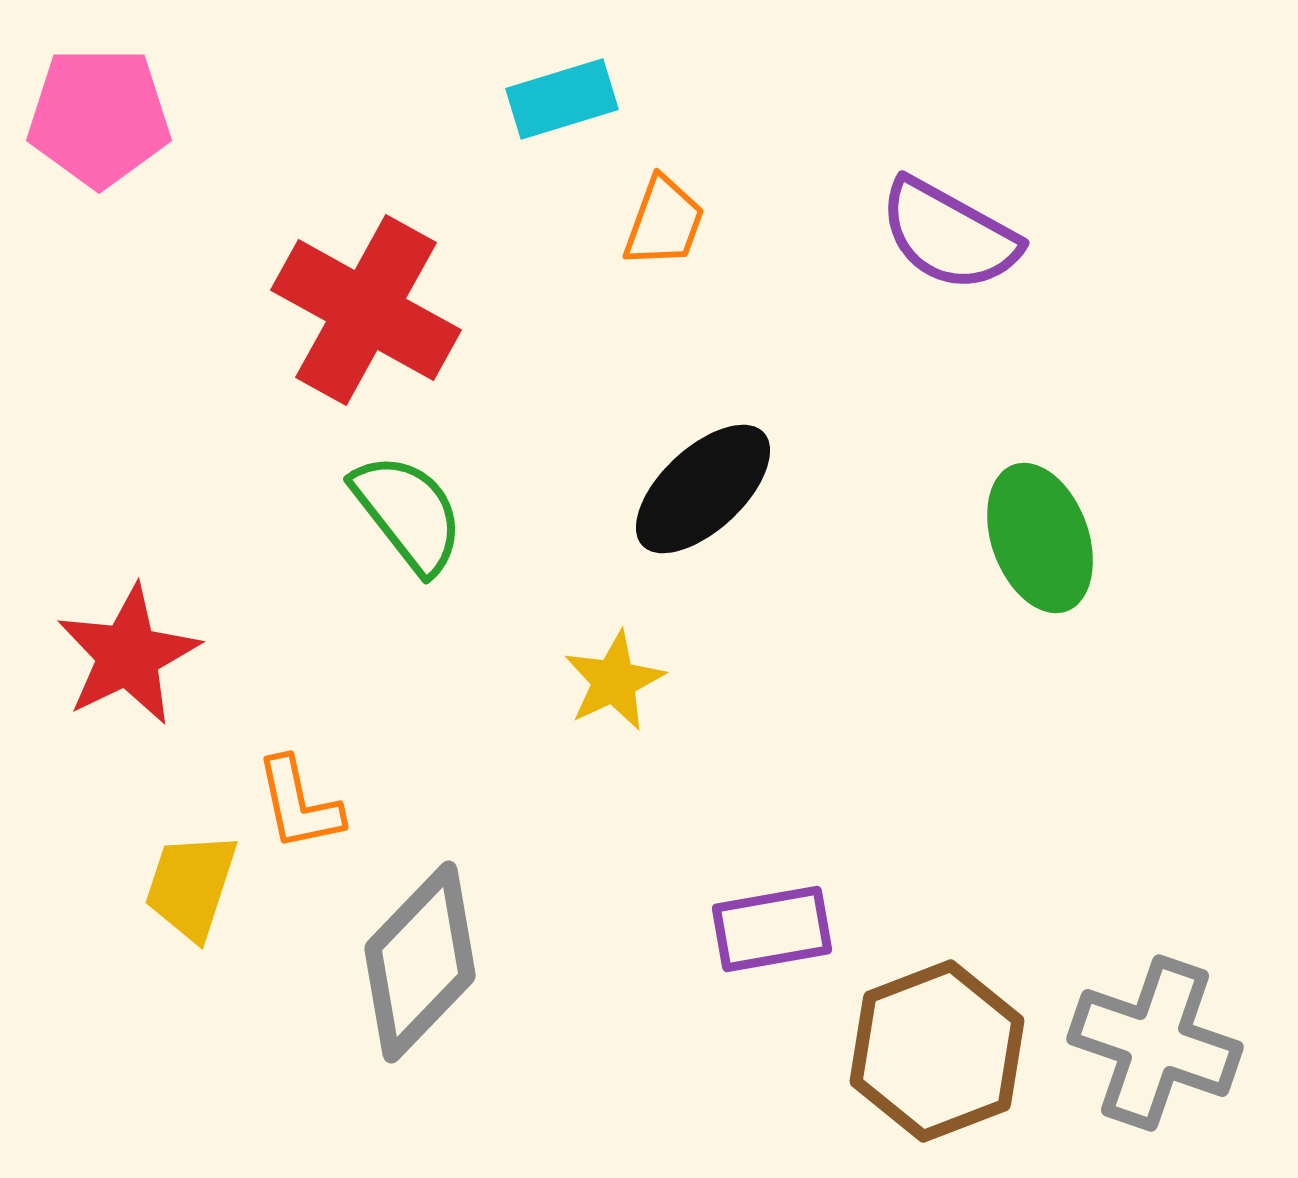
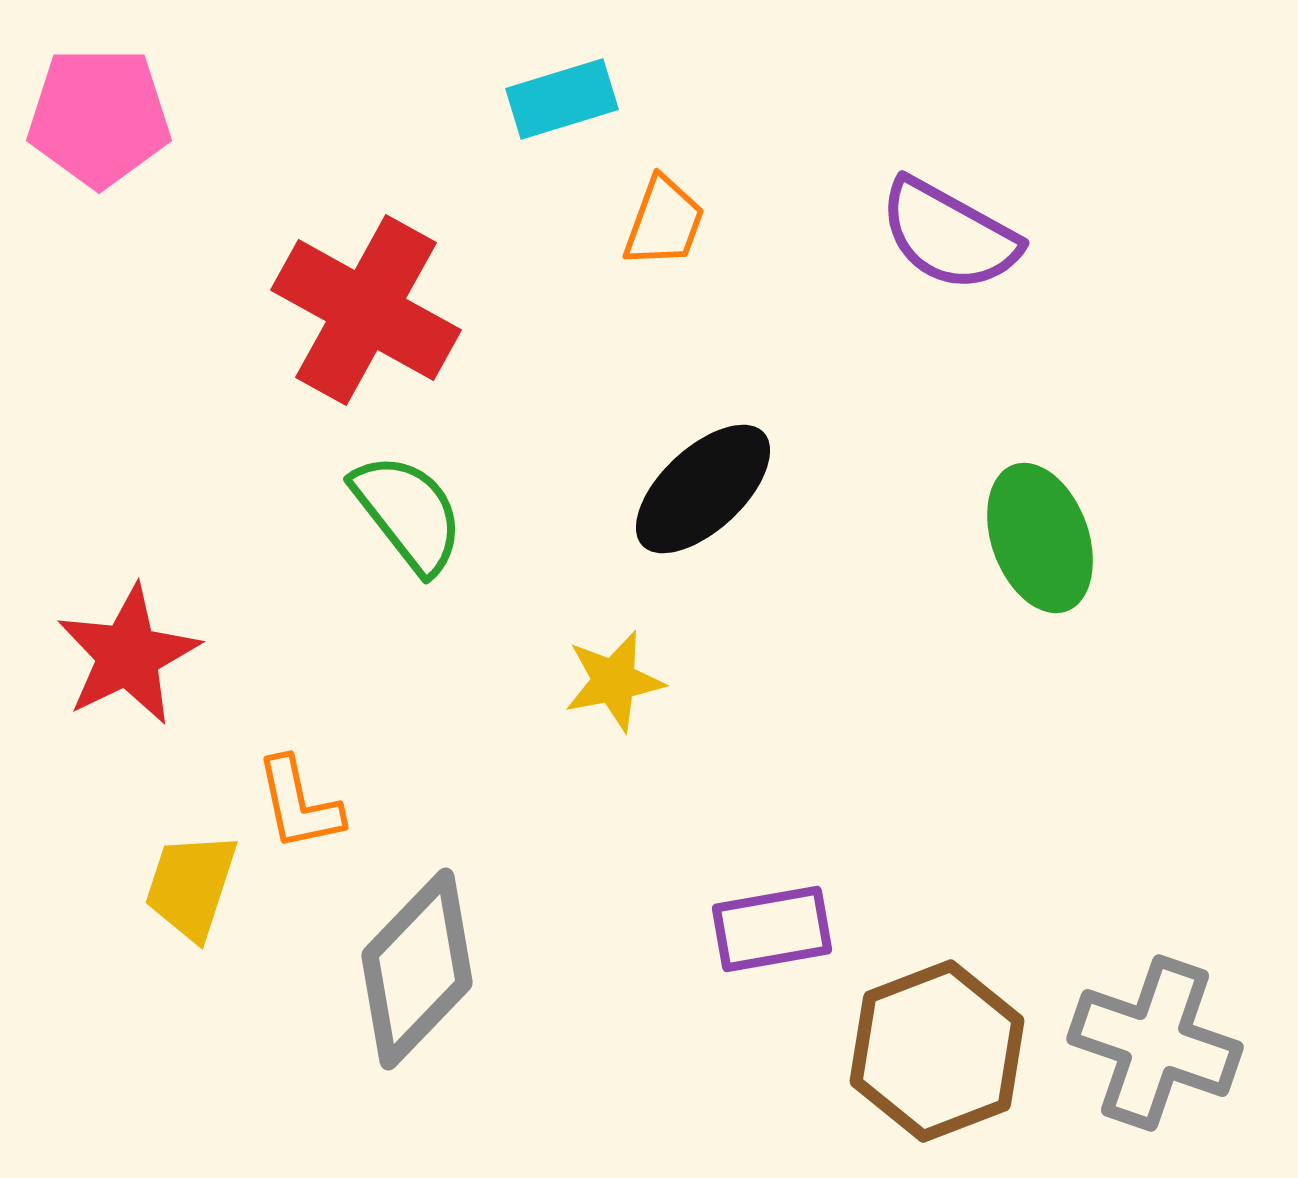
yellow star: rotated 14 degrees clockwise
gray diamond: moved 3 px left, 7 px down
